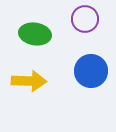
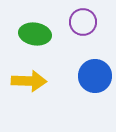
purple circle: moved 2 px left, 3 px down
blue circle: moved 4 px right, 5 px down
